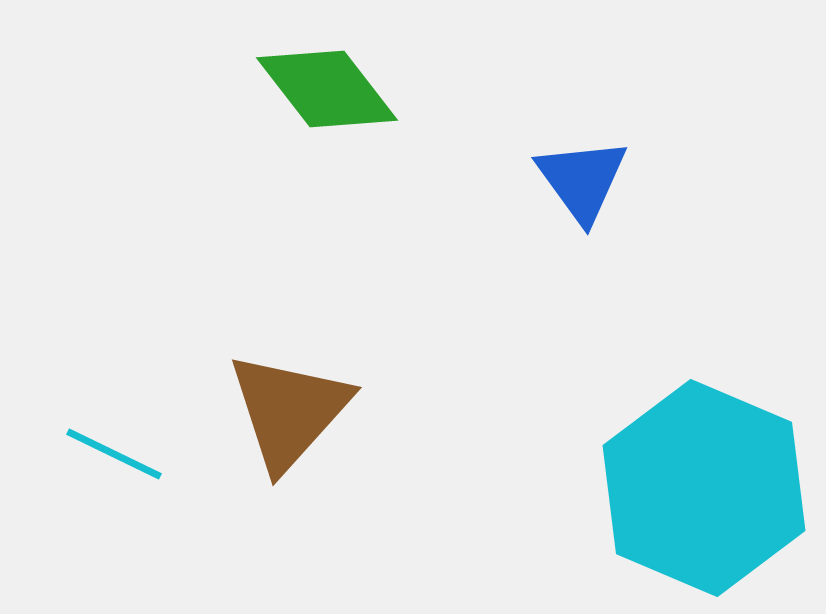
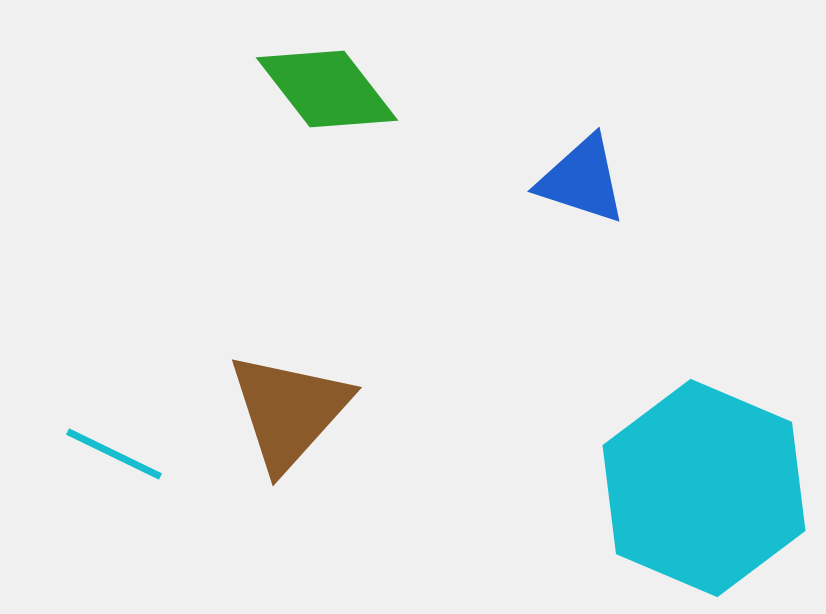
blue triangle: rotated 36 degrees counterclockwise
